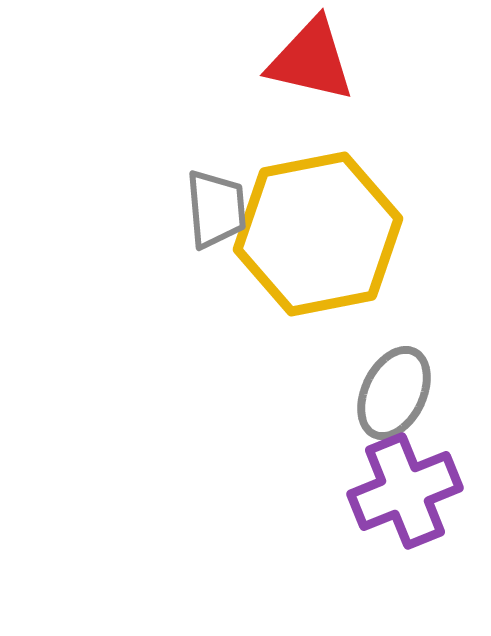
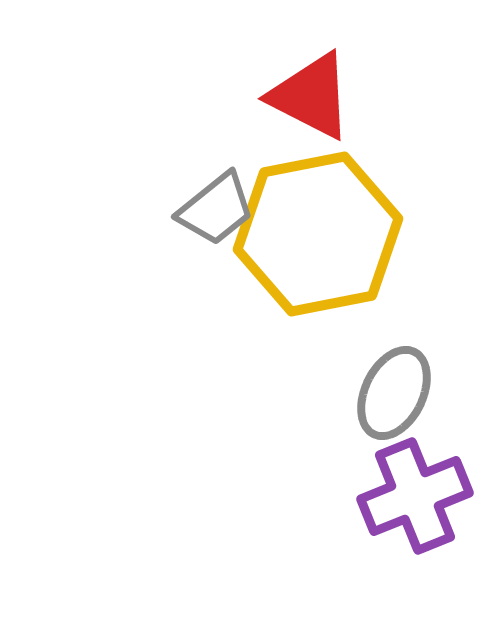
red triangle: moved 36 px down; rotated 14 degrees clockwise
gray trapezoid: rotated 56 degrees clockwise
purple cross: moved 10 px right, 5 px down
